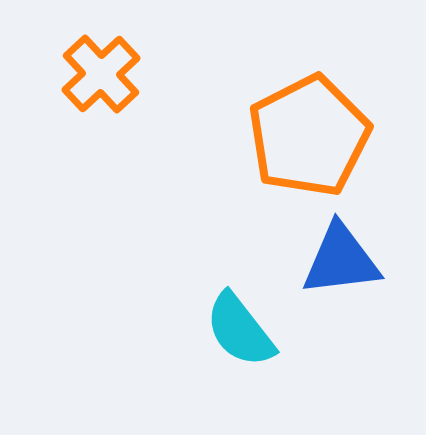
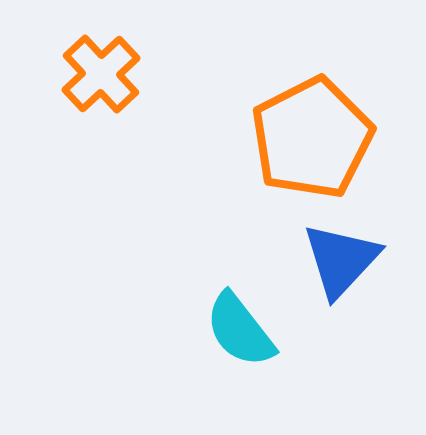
orange pentagon: moved 3 px right, 2 px down
blue triangle: rotated 40 degrees counterclockwise
